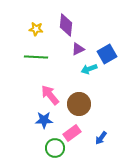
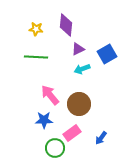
cyan arrow: moved 7 px left
